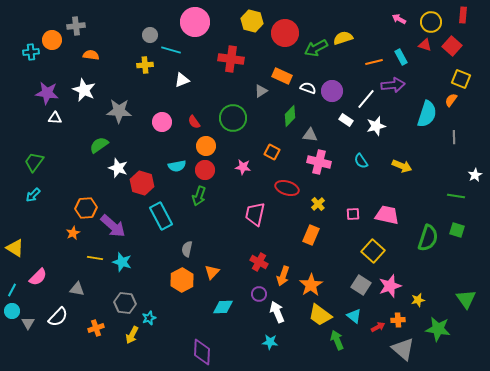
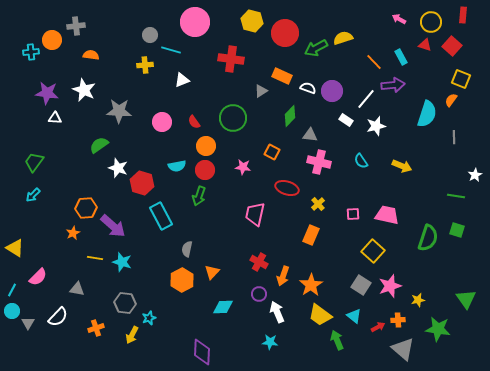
orange line at (374, 62): rotated 60 degrees clockwise
